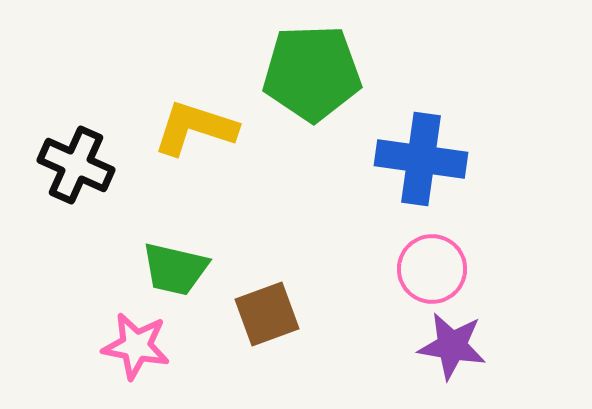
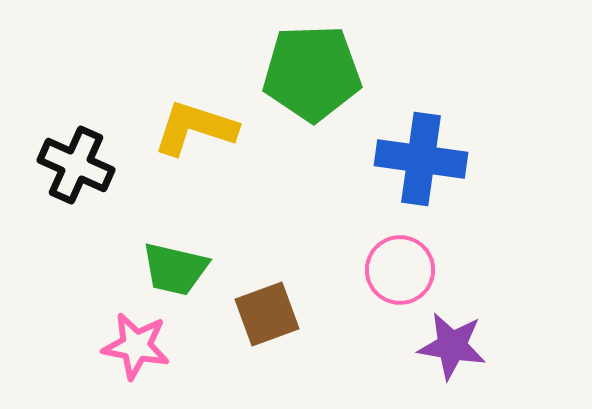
pink circle: moved 32 px left, 1 px down
